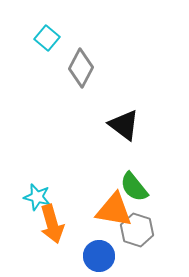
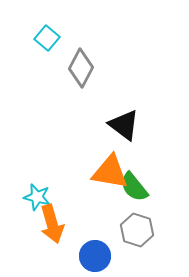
orange triangle: moved 4 px left, 38 px up
blue circle: moved 4 px left
